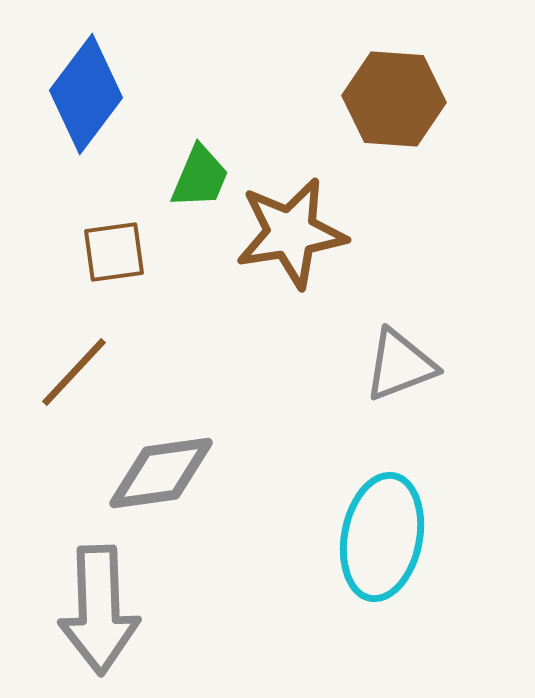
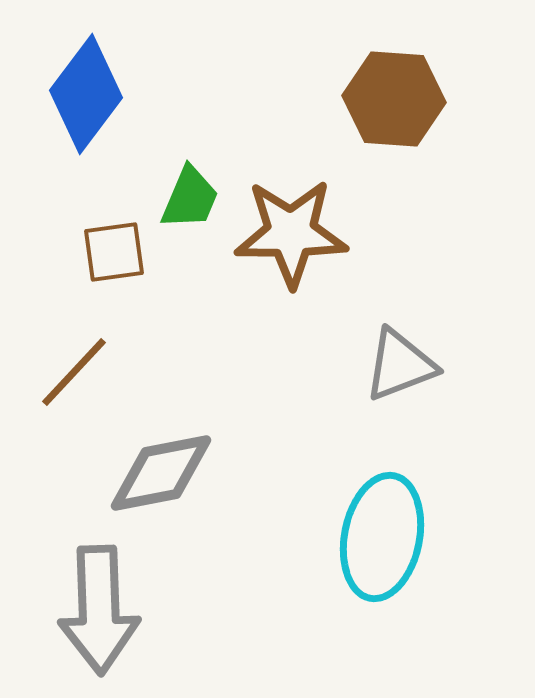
green trapezoid: moved 10 px left, 21 px down
brown star: rotated 9 degrees clockwise
gray diamond: rotated 3 degrees counterclockwise
